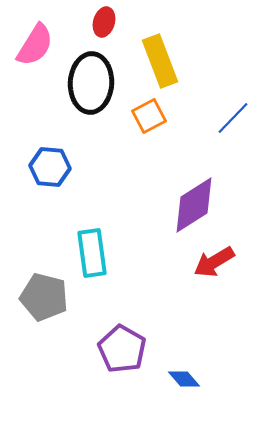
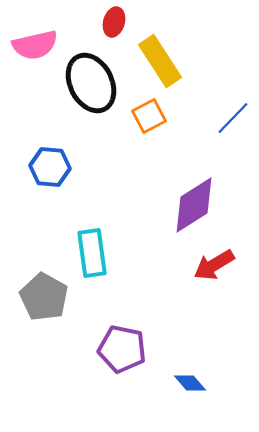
red ellipse: moved 10 px right
pink semicircle: rotated 45 degrees clockwise
yellow rectangle: rotated 12 degrees counterclockwise
black ellipse: rotated 30 degrees counterclockwise
red arrow: moved 3 px down
gray pentagon: rotated 15 degrees clockwise
purple pentagon: rotated 18 degrees counterclockwise
blue diamond: moved 6 px right, 4 px down
